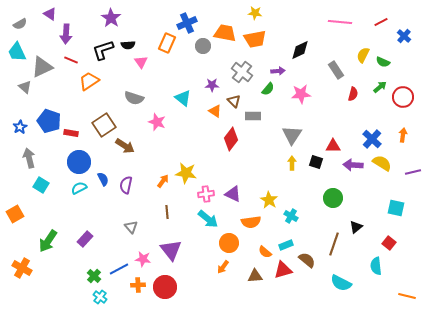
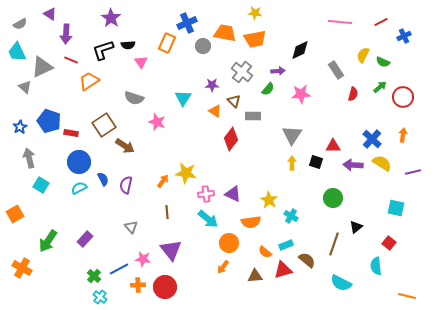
blue cross at (404, 36): rotated 24 degrees clockwise
cyan triangle at (183, 98): rotated 24 degrees clockwise
